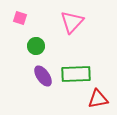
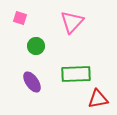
purple ellipse: moved 11 px left, 6 px down
